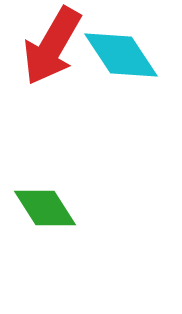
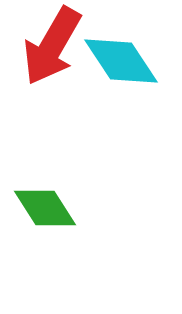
cyan diamond: moved 6 px down
